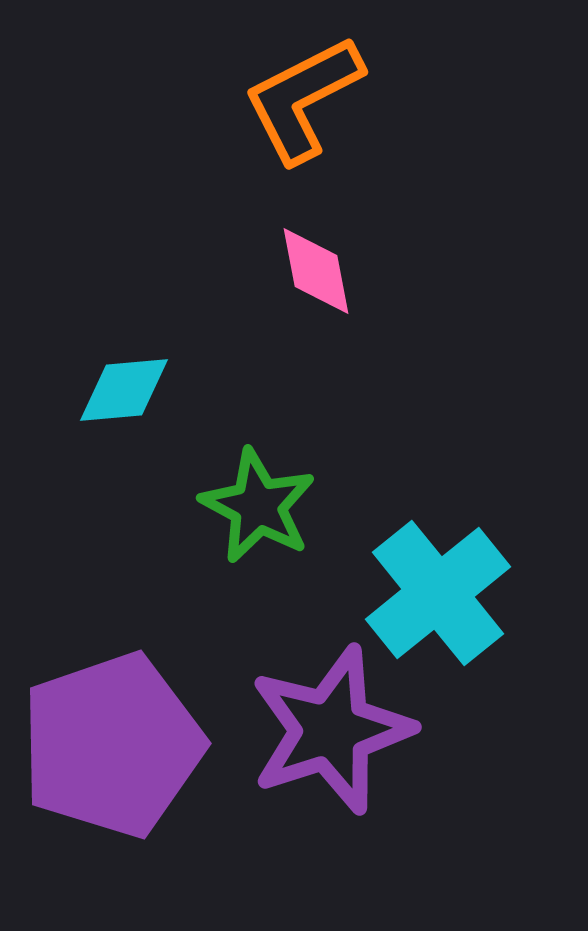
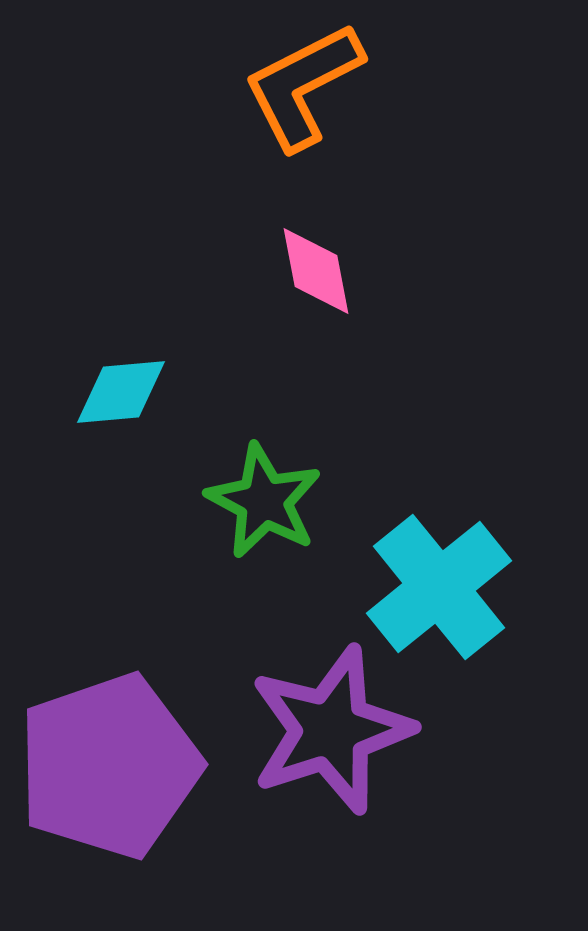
orange L-shape: moved 13 px up
cyan diamond: moved 3 px left, 2 px down
green star: moved 6 px right, 5 px up
cyan cross: moved 1 px right, 6 px up
purple pentagon: moved 3 px left, 21 px down
